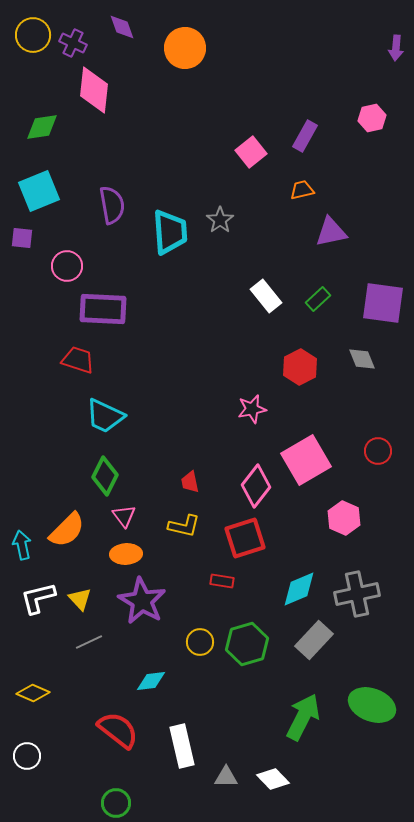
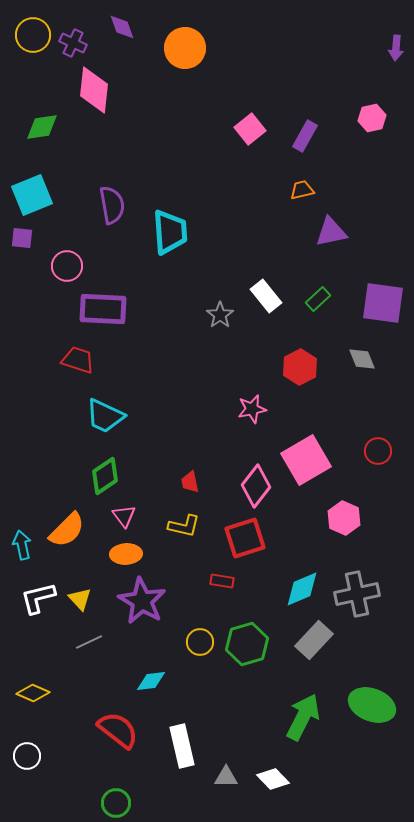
pink square at (251, 152): moved 1 px left, 23 px up
cyan square at (39, 191): moved 7 px left, 4 px down
gray star at (220, 220): moved 95 px down
green diamond at (105, 476): rotated 30 degrees clockwise
cyan diamond at (299, 589): moved 3 px right
